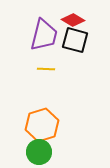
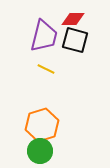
red diamond: moved 1 px up; rotated 30 degrees counterclockwise
purple trapezoid: moved 1 px down
yellow line: rotated 24 degrees clockwise
green circle: moved 1 px right, 1 px up
